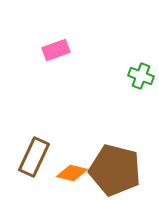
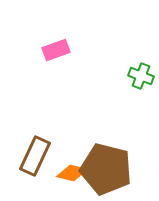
brown rectangle: moved 1 px right, 1 px up
brown pentagon: moved 9 px left, 1 px up
